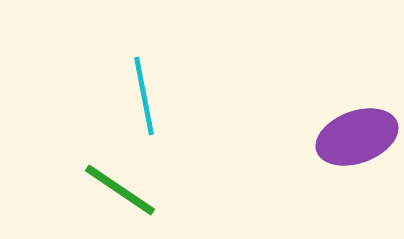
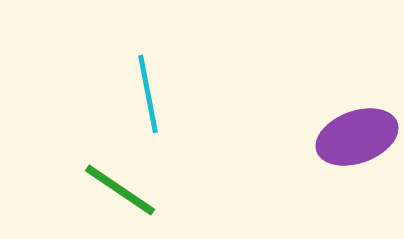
cyan line: moved 4 px right, 2 px up
